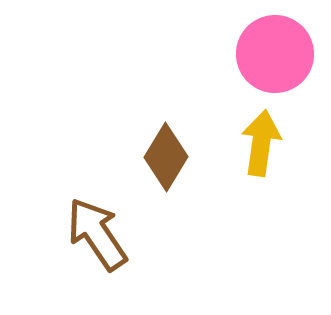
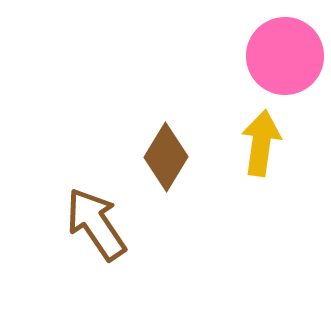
pink circle: moved 10 px right, 2 px down
brown arrow: moved 1 px left, 10 px up
